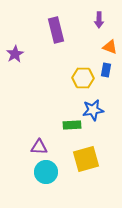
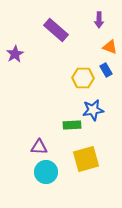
purple rectangle: rotated 35 degrees counterclockwise
blue rectangle: rotated 40 degrees counterclockwise
